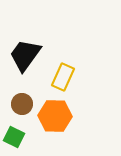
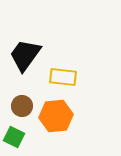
yellow rectangle: rotated 72 degrees clockwise
brown circle: moved 2 px down
orange hexagon: moved 1 px right; rotated 8 degrees counterclockwise
